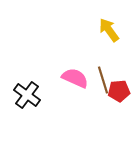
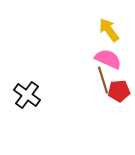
pink semicircle: moved 33 px right, 19 px up
